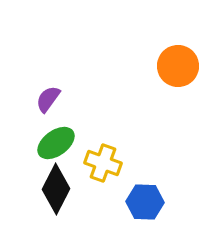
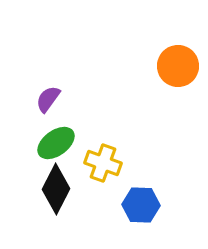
blue hexagon: moved 4 px left, 3 px down
